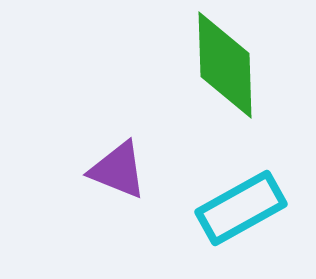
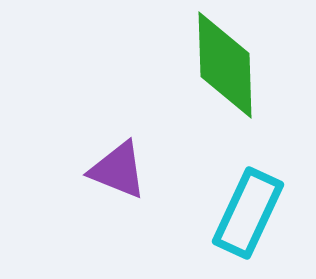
cyan rectangle: moved 7 px right, 5 px down; rotated 36 degrees counterclockwise
